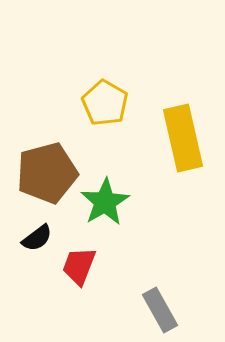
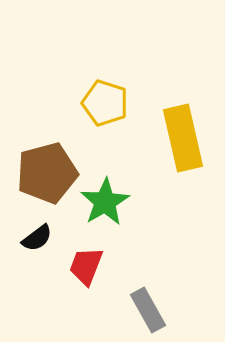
yellow pentagon: rotated 12 degrees counterclockwise
red trapezoid: moved 7 px right
gray rectangle: moved 12 px left
